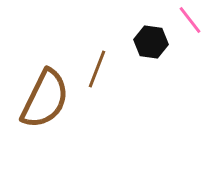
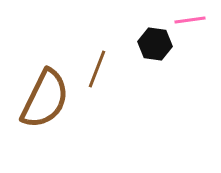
pink line: rotated 60 degrees counterclockwise
black hexagon: moved 4 px right, 2 px down
